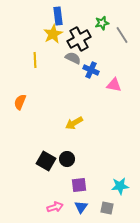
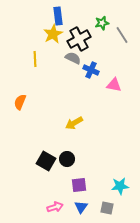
yellow line: moved 1 px up
